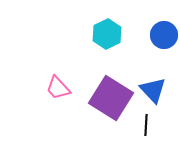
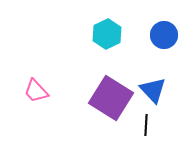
pink trapezoid: moved 22 px left, 3 px down
